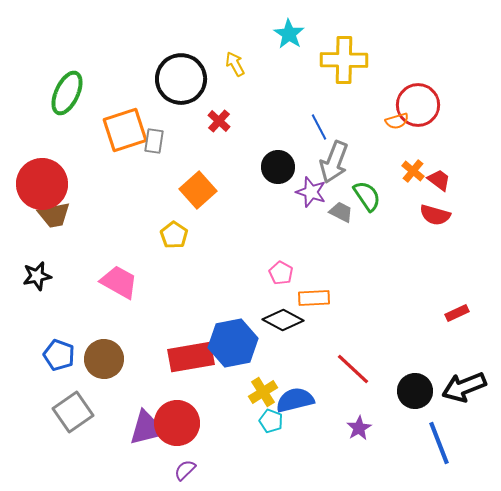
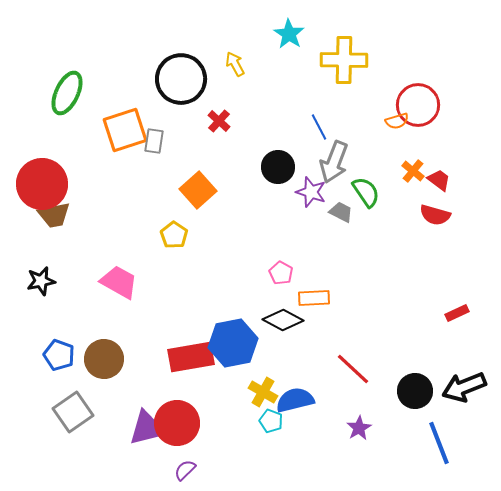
green semicircle at (367, 196): moved 1 px left, 4 px up
black star at (37, 276): moved 4 px right, 5 px down
yellow cross at (263, 392): rotated 28 degrees counterclockwise
